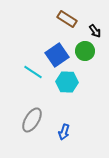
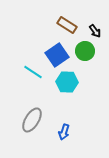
brown rectangle: moved 6 px down
